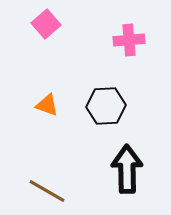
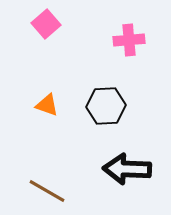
black arrow: rotated 87 degrees counterclockwise
